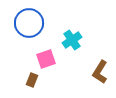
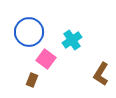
blue circle: moved 9 px down
pink square: rotated 36 degrees counterclockwise
brown L-shape: moved 1 px right, 2 px down
